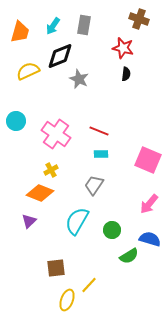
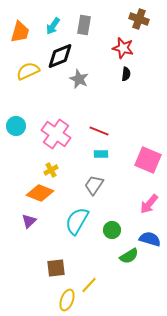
cyan circle: moved 5 px down
